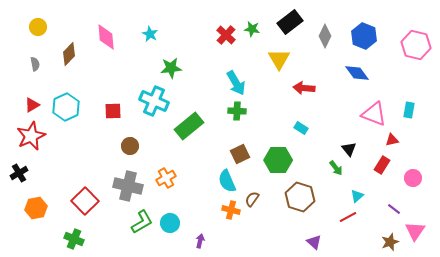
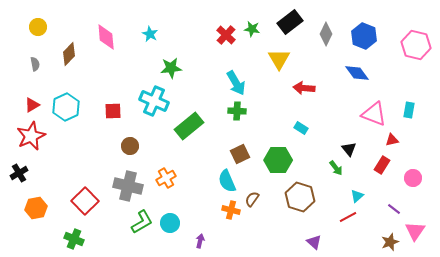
gray diamond at (325, 36): moved 1 px right, 2 px up
